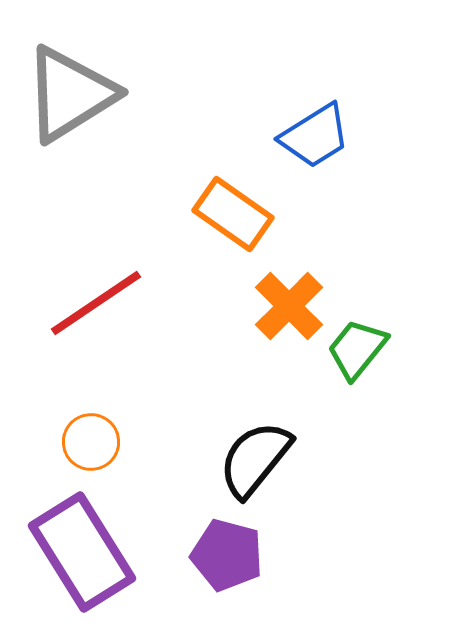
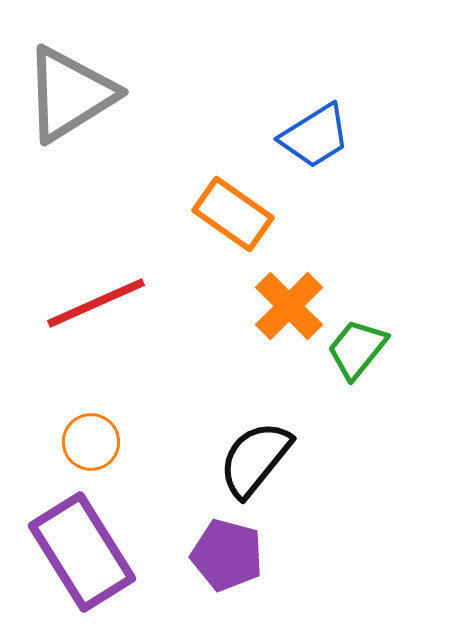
red line: rotated 10 degrees clockwise
